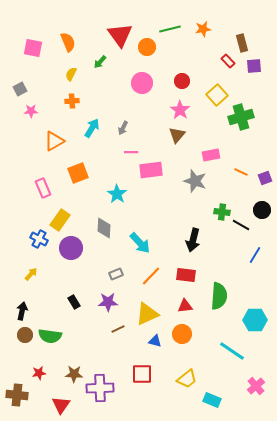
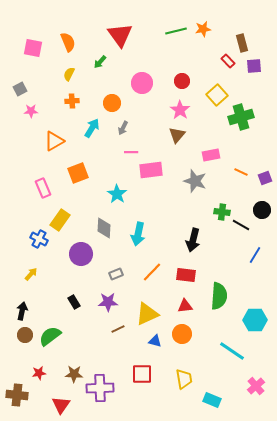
green line at (170, 29): moved 6 px right, 2 px down
orange circle at (147, 47): moved 35 px left, 56 px down
yellow semicircle at (71, 74): moved 2 px left
cyan arrow at (140, 243): moved 2 px left, 9 px up; rotated 55 degrees clockwise
purple circle at (71, 248): moved 10 px right, 6 px down
orange line at (151, 276): moved 1 px right, 4 px up
green semicircle at (50, 336): rotated 135 degrees clockwise
yellow trapezoid at (187, 379): moved 3 px left; rotated 60 degrees counterclockwise
